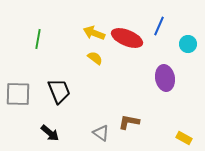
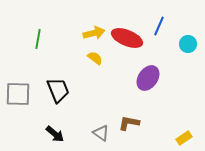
yellow arrow: rotated 145 degrees clockwise
purple ellipse: moved 17 px left; rotated 45 degrees clockwise
black trapezoid: moved 1 px left, 1 px up
brown L-shape: moved 1 px down
black arrow: moved 5 px right, 1 px down
yellow rectangle: rotated 63 degrees counterclockwise
